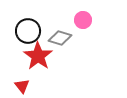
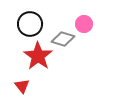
pink circle: moved 1 px right, 4 px down
black circle: moved 2 px right, 7 px up
gray diamond: moved 3 px right, 1 px down
